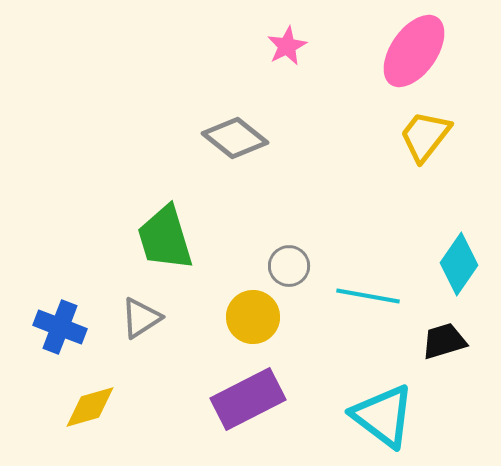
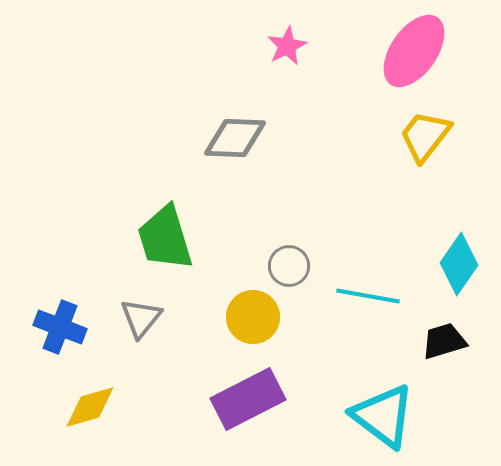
gray diamond: rotated 36 degrees counterclockwise
gray triangle: rotated 18 degrees counterclockwise
